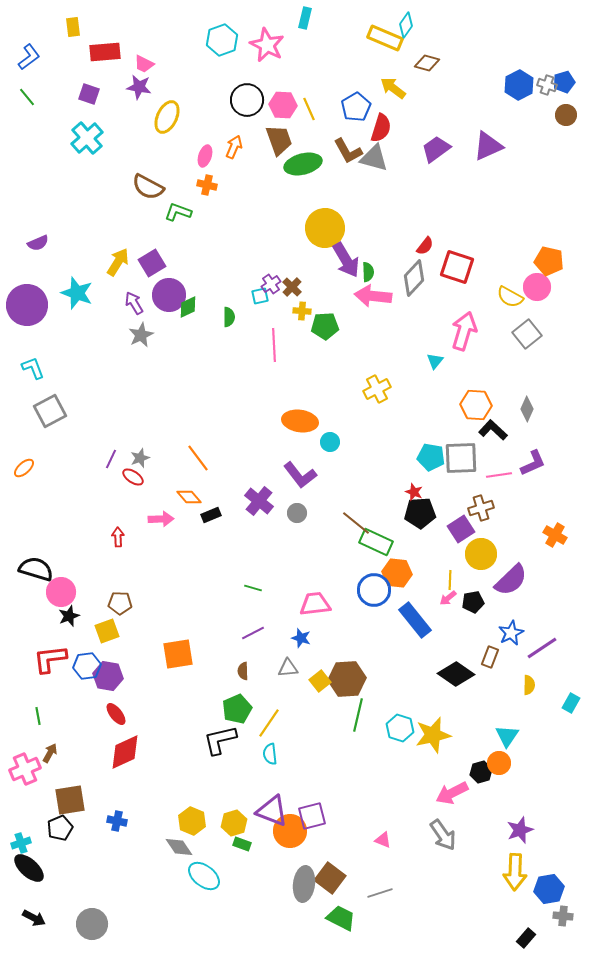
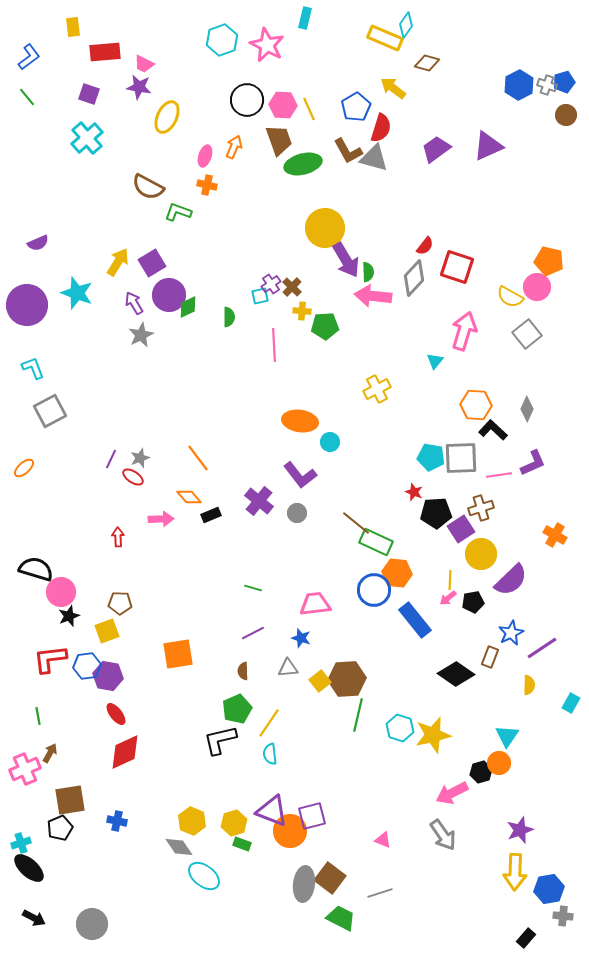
black pentagon at (420, 513): moved 16 px right
